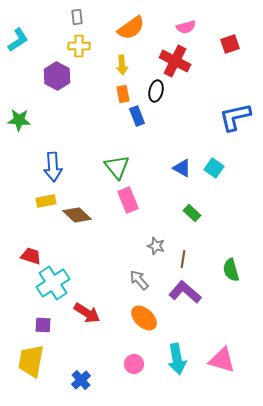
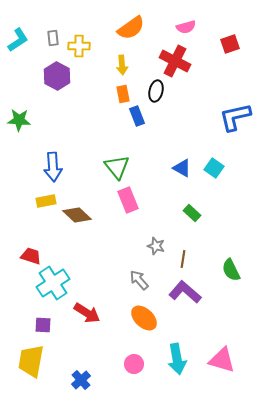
gray rectangle: moved 24 px left, 21 px down
green semicircle: rotated 10 degrees counterclockwise
